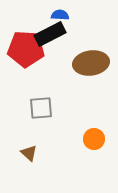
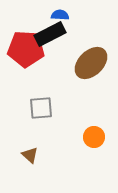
brown ellipse: rotated 36 degrees counterclockwise
orange circle: moved 2 px up
brown triangle: moved 1 px right, 2 px down
